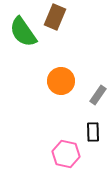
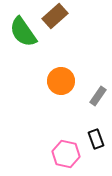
brown rectangle: moved 1 px up; rotated 25 degrees clockwise
gray rectangle: moved 1 px down
black rectangle: moved 3 px right, 7 px down; rotated 18 degrees counterclockwise
